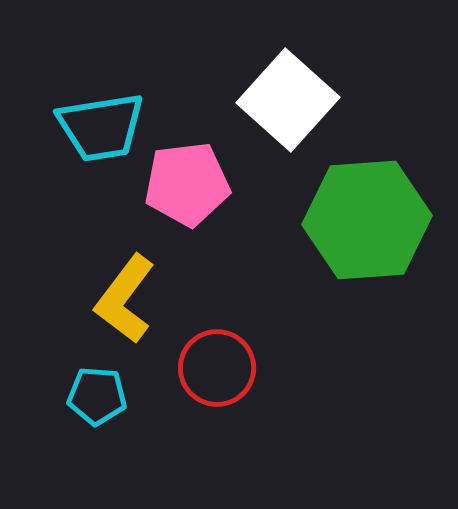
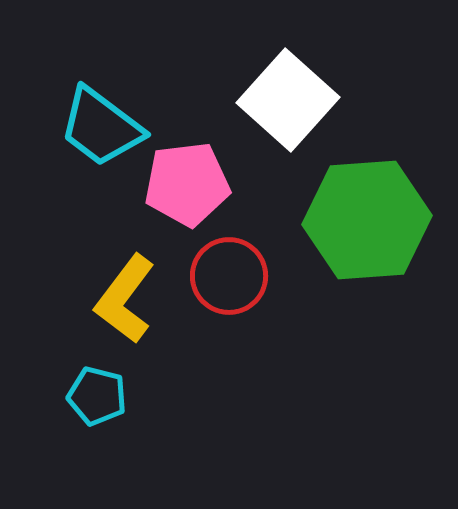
cyan trapezoid: rotated 46 degrees clockwise
red circle: moved 12 px right, 92 px up
cyan pentagon: rotated 10 degrees clockwise
